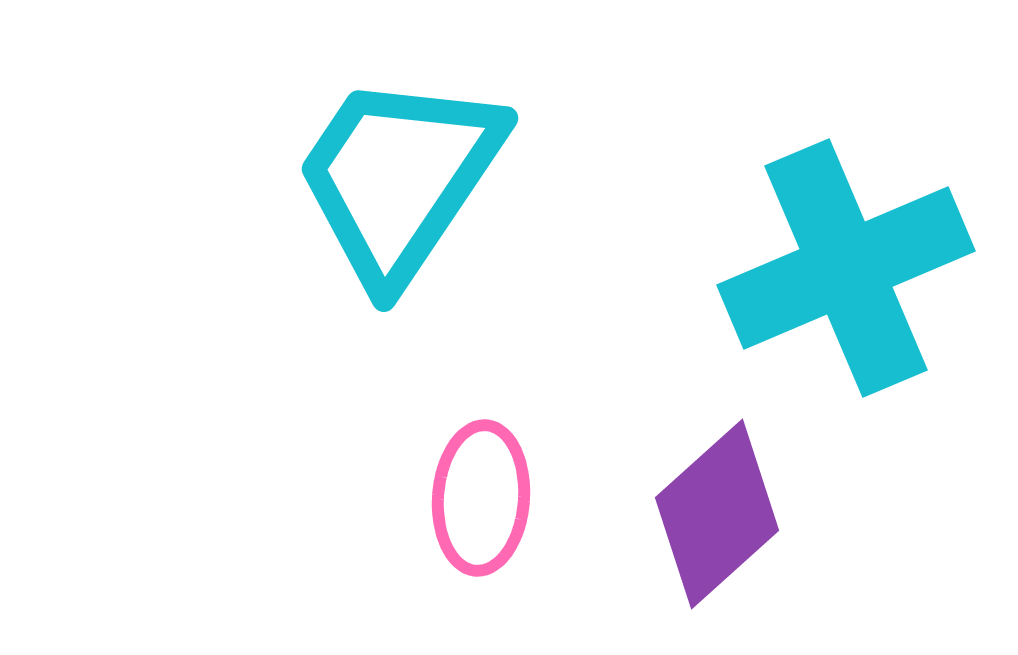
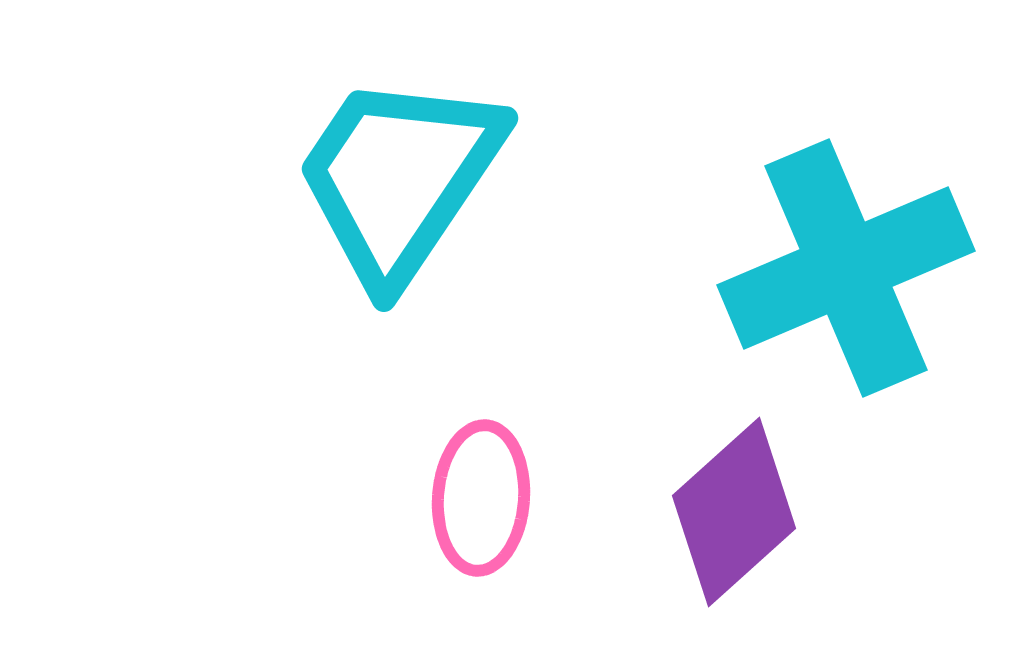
purple diamond: moved 17 px right, 2 px up
